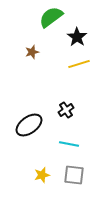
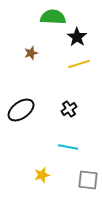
green semicircle: moved 2 px right; rotated 40 degrees clockwise
brown star: moved 1 px left, 1 px down
black cross: moved 3 px right, 1 px up
black ellipse: moved 8 px left, 15 px up
cyan line: moved 1 px left, 3 px down
gray square: moved 14 px right, 5 px down
